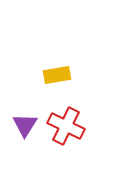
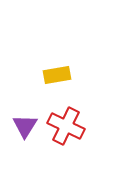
purple triangle: moved 1 px down
